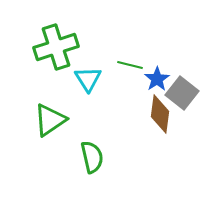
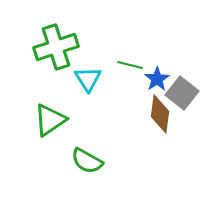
green semicircle: moved 5 px left, 4 px down; rotated 132 degrees clockwise
